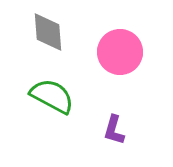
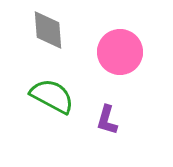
gray diamond: moved 2 px up
purple L-shape: moved 7 px left, 10 px up
